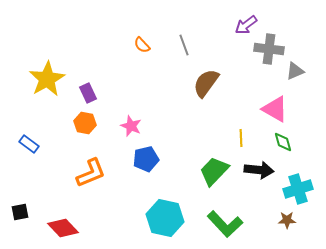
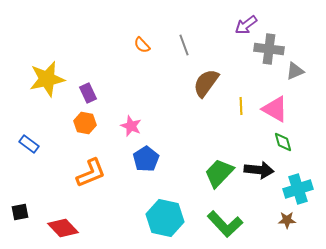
yellow star: rotated 18 degrees clockwise
yellow line: moved 32 px up
blue pentagon: rotated 20 degrees counterclockwise
green trapezoid: moved 5 px right, 2 px down
